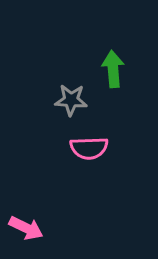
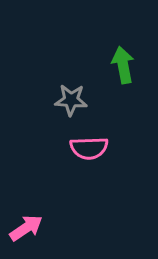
green arrow: moved 10 px right, 4 px up; rotated 6 degrees counterclockwise
pink arrow: rotated 60 degrees counterclockwise
